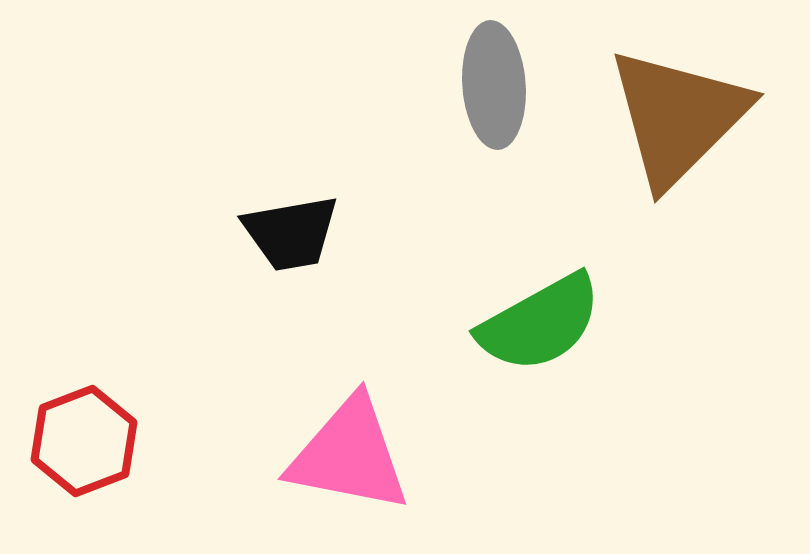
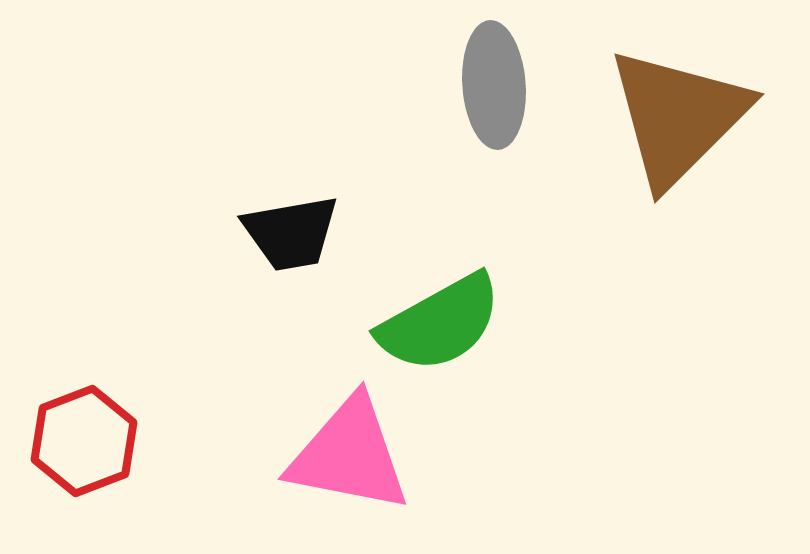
green semicircle: moved 100 px left
